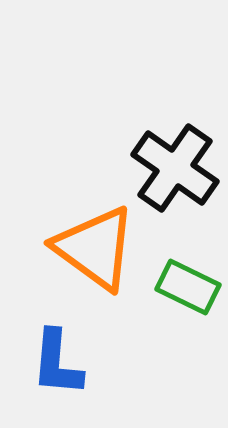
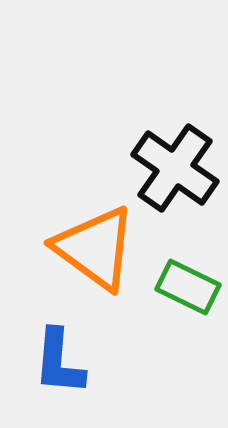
blue L-shape: moved 2 px right, 1 px up
